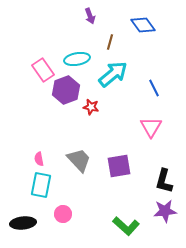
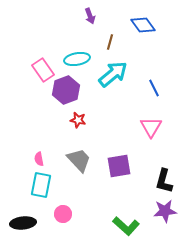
red star: moved 13 px left, 13 px down
